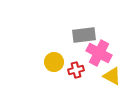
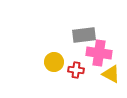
pink cross: rotated 20 degrees counterclockwise
red cross: rotated 21 degrees clockwise
yellow triangle: moved 1 px left, 2 px up
